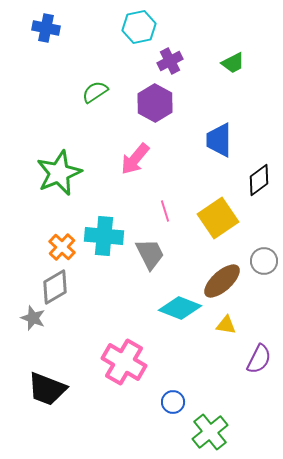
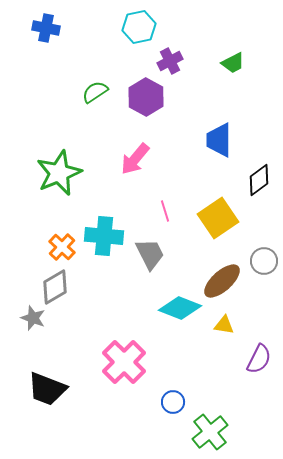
purple hexagon: moved 9 px left, 6 px up
yellow triangle: moved 2 px left
pink cross: rotated 15 degrees clockwise
